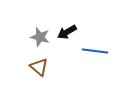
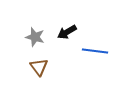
gray star: moved 5 px left
brown triangle: rotated 12 degrees clockwise
